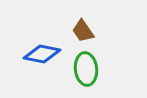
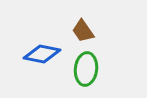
green ellipse: rotated 12 degrees clockwise
